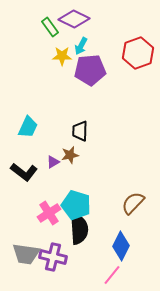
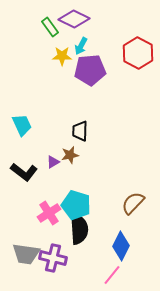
red hexagon: rotated 12 degrees counterclockwise
cyan trapezoid: moved 6 px left, 2 px up; rotated 50 degrees counterclockwise
purple cross: moved 1 px down
